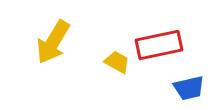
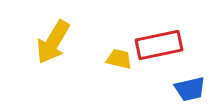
yellow trapezoid: moved 2 px right, 3 px up; rotated 16 degrees counterclockwise
blue trapezoid: moved 1 px right, 1 px down
